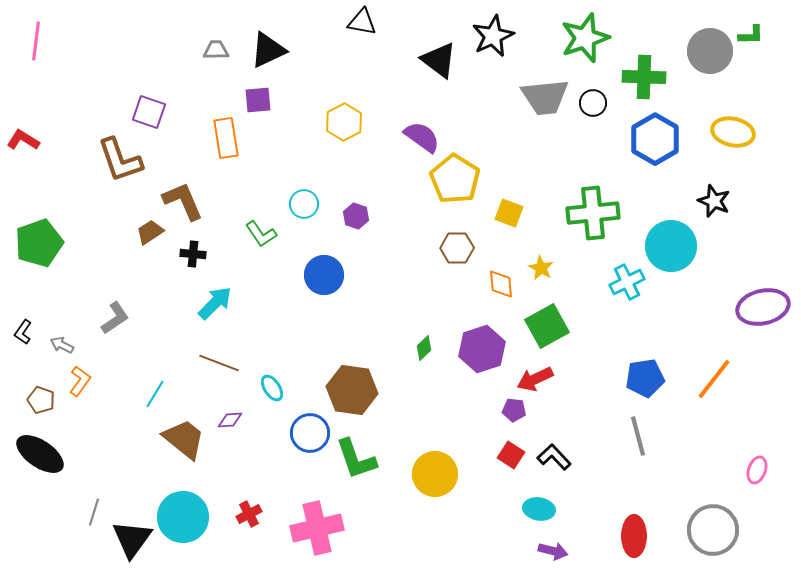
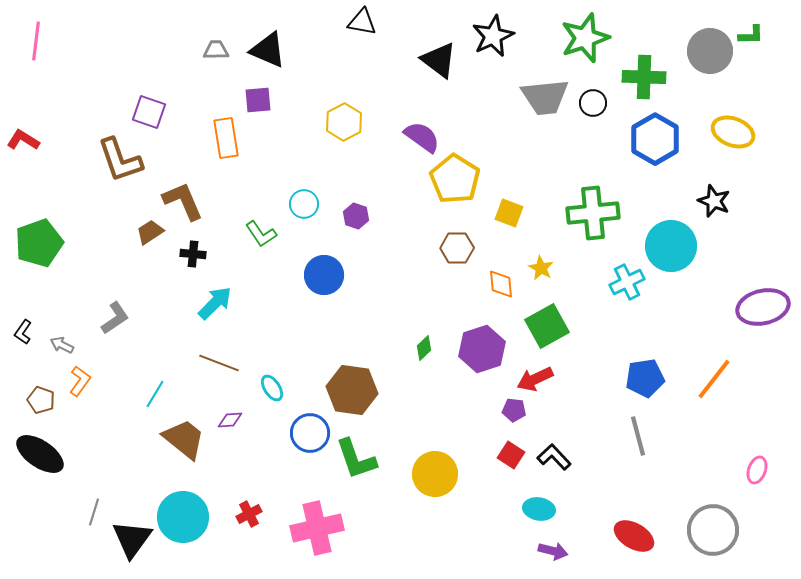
black triangle at (268, 50): rotated 48 degrees clockwise
yellow ellipse at (733, 132): rotated 9 degrees clockwise
red ellipse at (634, 536): rotated 60 degrees counterclockwise
